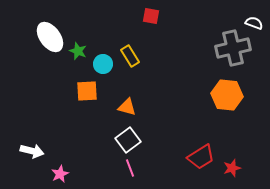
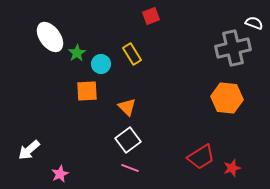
red square: rotated 30 degrees counterclockwise
green star: moved 1 px left, 2 px down; rotated 18 degrees clockwise
yellow rectangle: moved 2 px right, 2 px up
cyan circle: moved 2 px left
orange hexagon: moved 3 px down
orange triangle: rotated 30 degrees clockwise
white arrow: moved 3 px left, 1 px up; rotated 125 degrees clockwise
pink line: rotated 48 degrees counterclockwise
